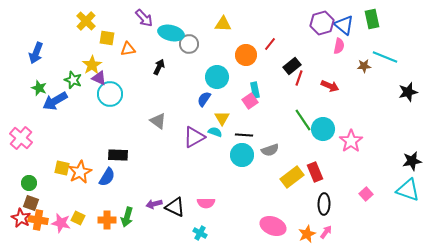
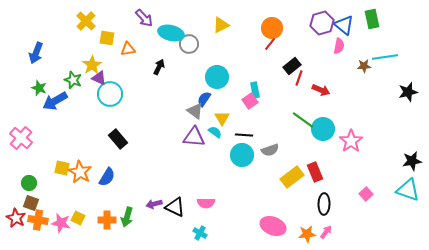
yellow triangle at (223, 24): moved 2 px left, 1 px down; rotated 30 degrees counterclockwise
orange circle at (246, 55): moved 26 px right, 27 px up
cyan line at (385, 57): rotated 30 degrees counterclockwise
red arrow at (330, 86): moved 9 px left, 4 px down
green line at (303, 120): rotated 20 degrees counterclockwise
gray triangle at (158, 121): moved 37 px right, 10 px up
cyan semicircle at (215, 132): rotated 16 degrees clockwise
purple triangle at (194, 137): rotated 35 degrees clockwise
black rectangle at (118, 155): moved 16 px up; rotated 48 degrees clockwise
orange star at (80, 172): rotated 15 degrees counterclockwise
red star at (21, 218): moved 5 px left
orange star at (307, 234): rotated 18 degrees clockwise
